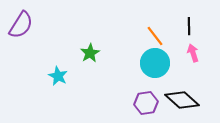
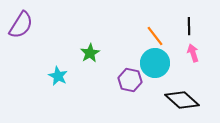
purple hexagon: moved 16 px left, 23 px up; rotated 20 degrees clockwise
